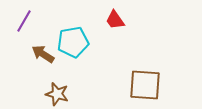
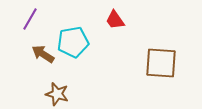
purple line: moved 6 px right, 2 px up
brown square: moved 16 px right, 22 px up
